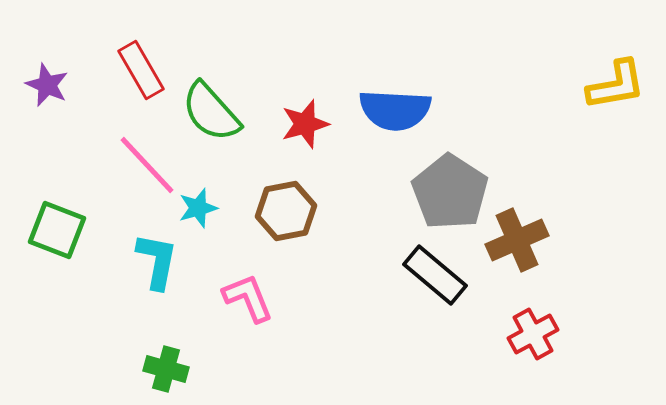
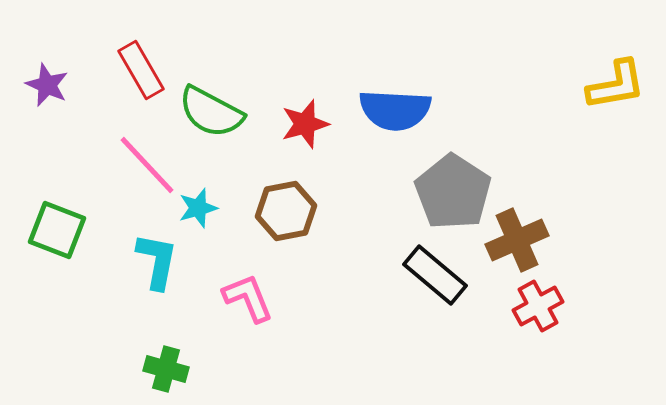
green semicircle: rotated 20 degrees counterclockwise
gray pentagon: moved 3 px right
red cross: moved 5 px right, 28 px up
